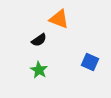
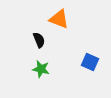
black semicircle: rotated 77 degrees counterclockwise
green star: moved 2 px right, 1 px up; rotated 18 degrees counterclockwise
